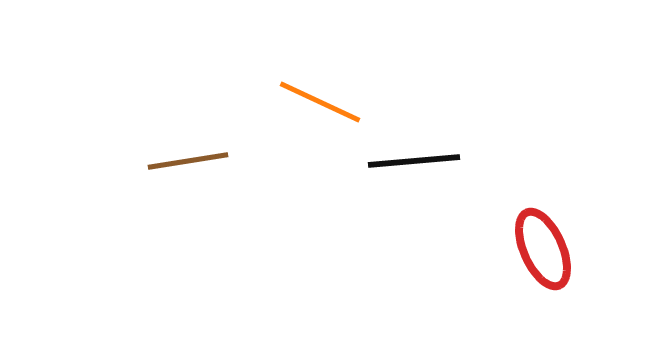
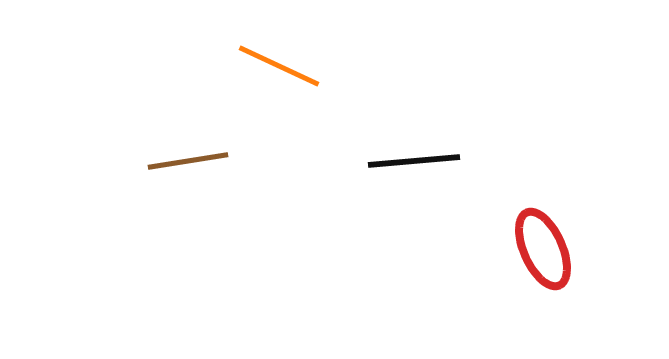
orange line: moved 41 px left, 36 px up
